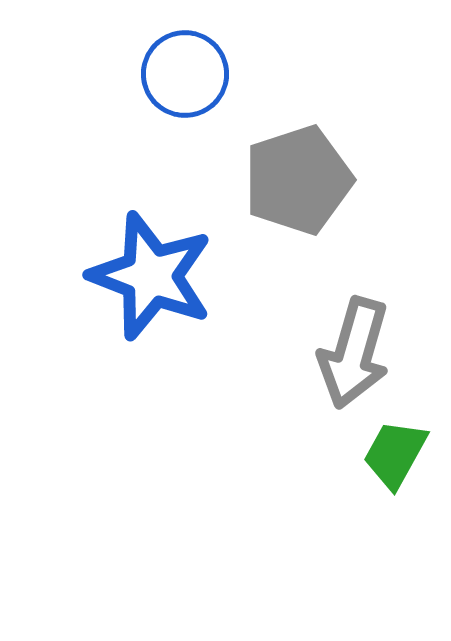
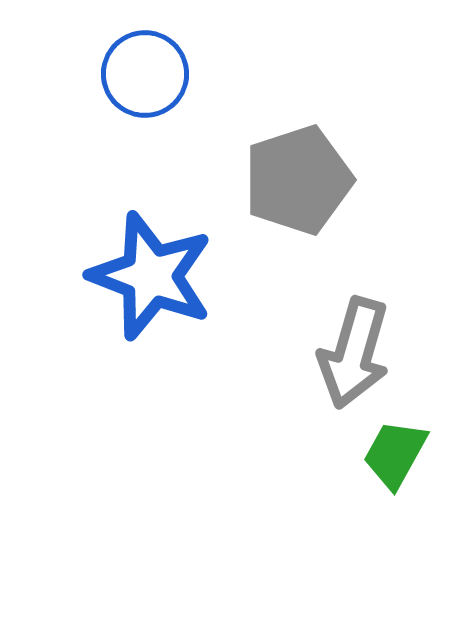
blue circle: moved 40 px left
